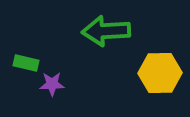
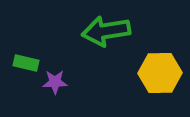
green arrow: rotated 6 degrees counterclockwise
purple star: moved 3 px right, 2 px up
